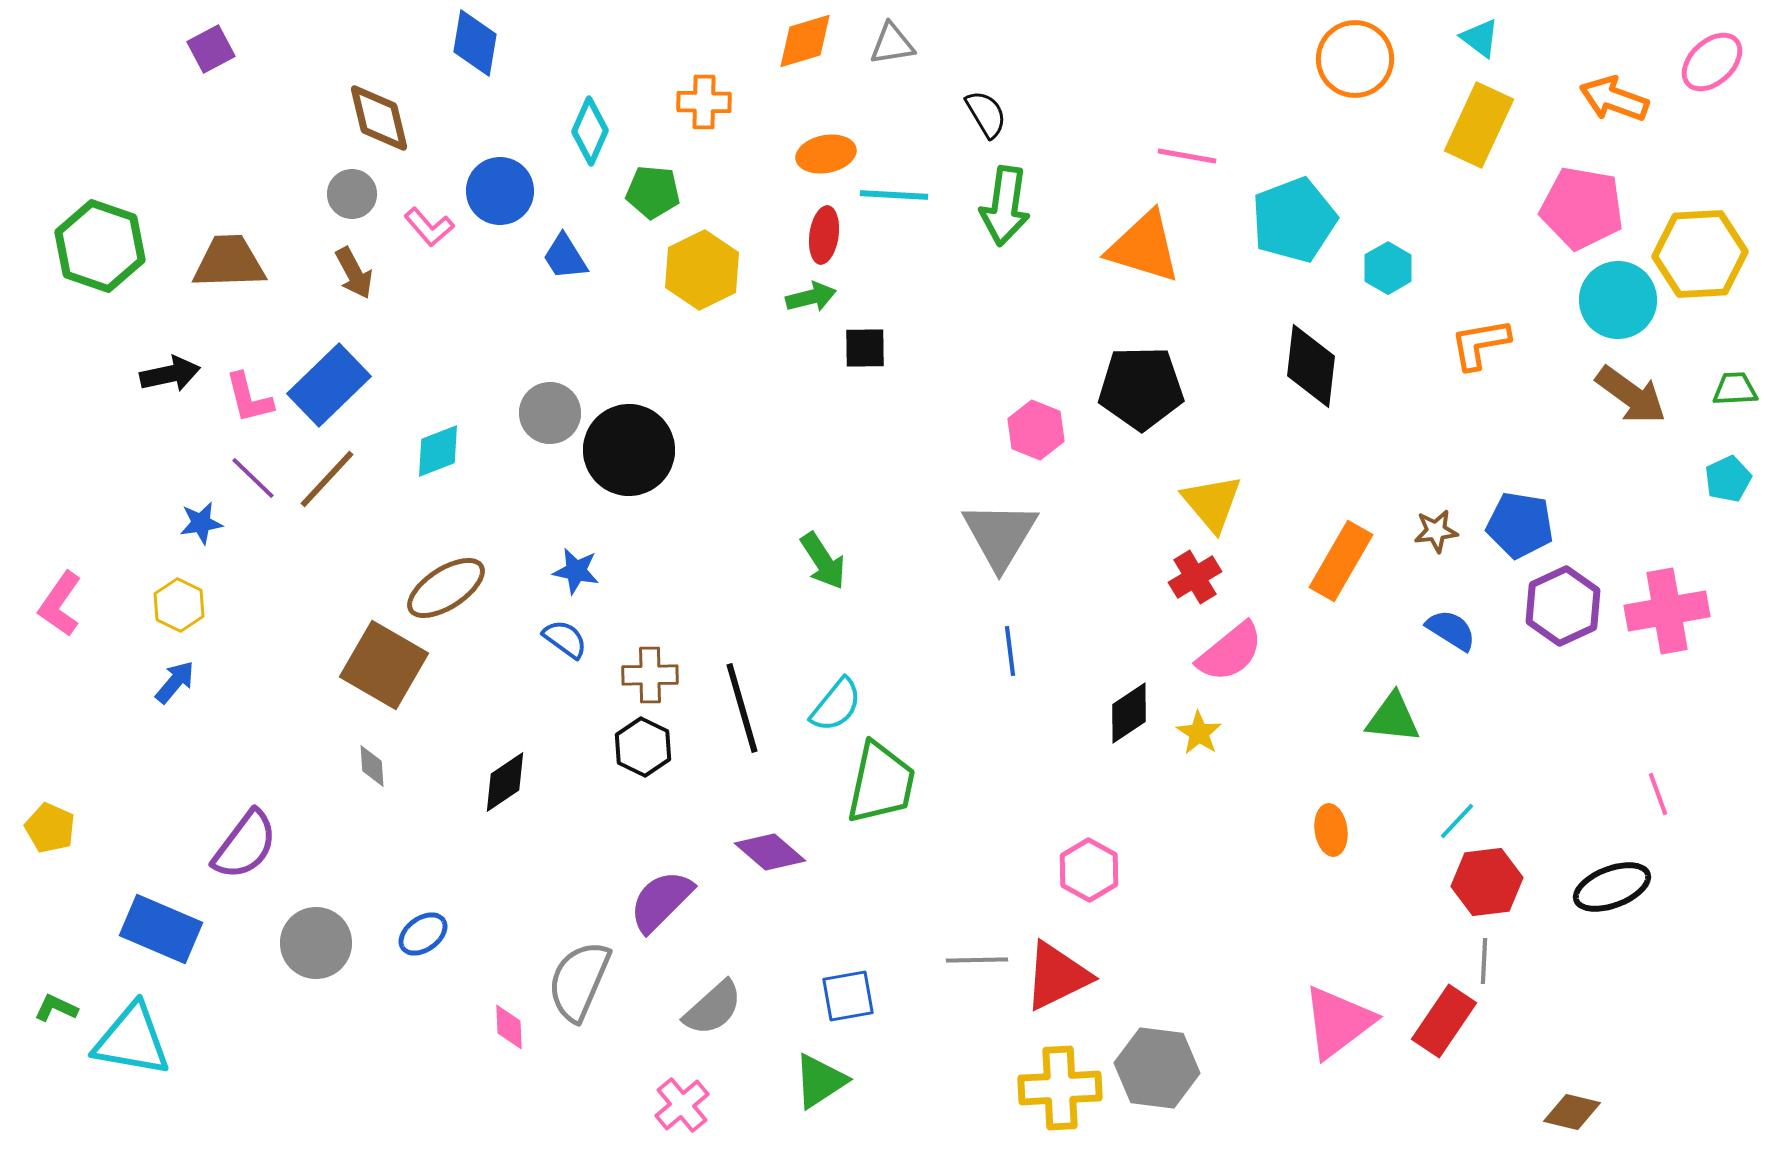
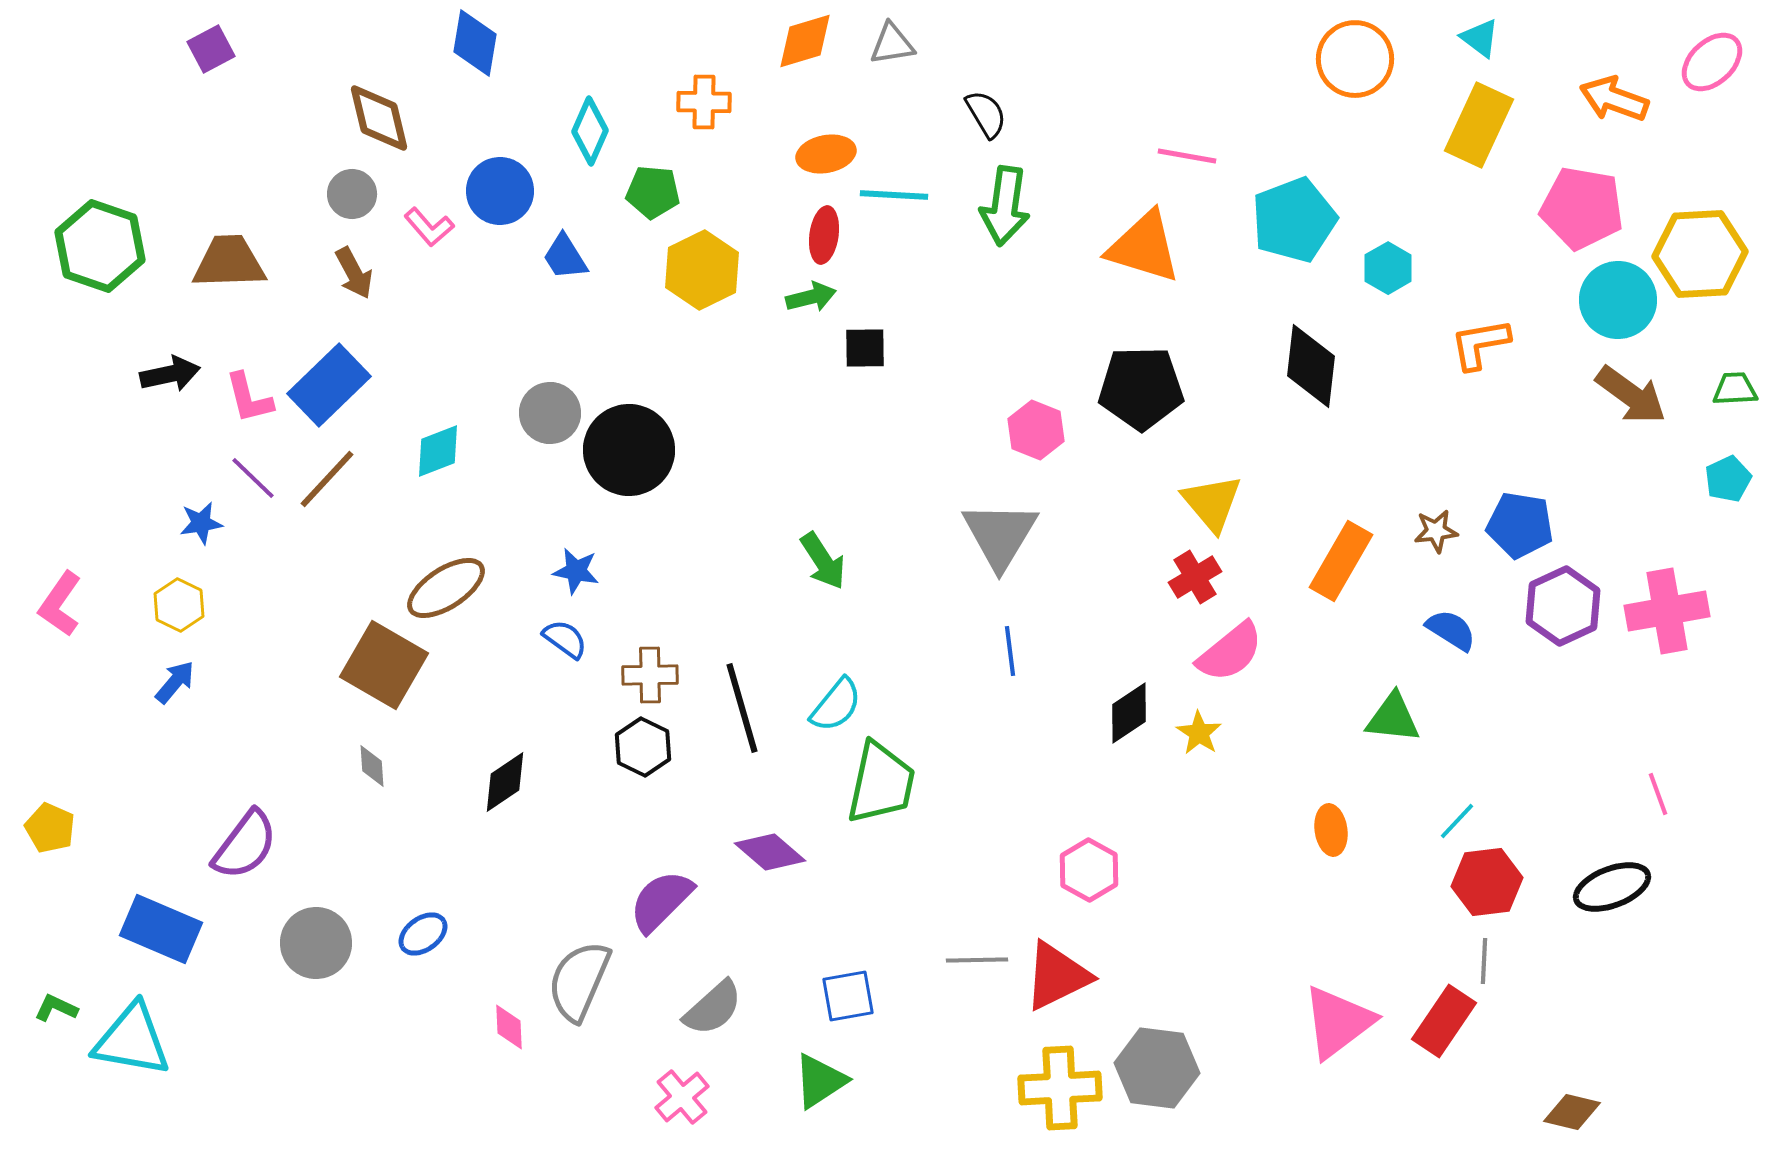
pink cross at (682, 1105): moved 8 px up
